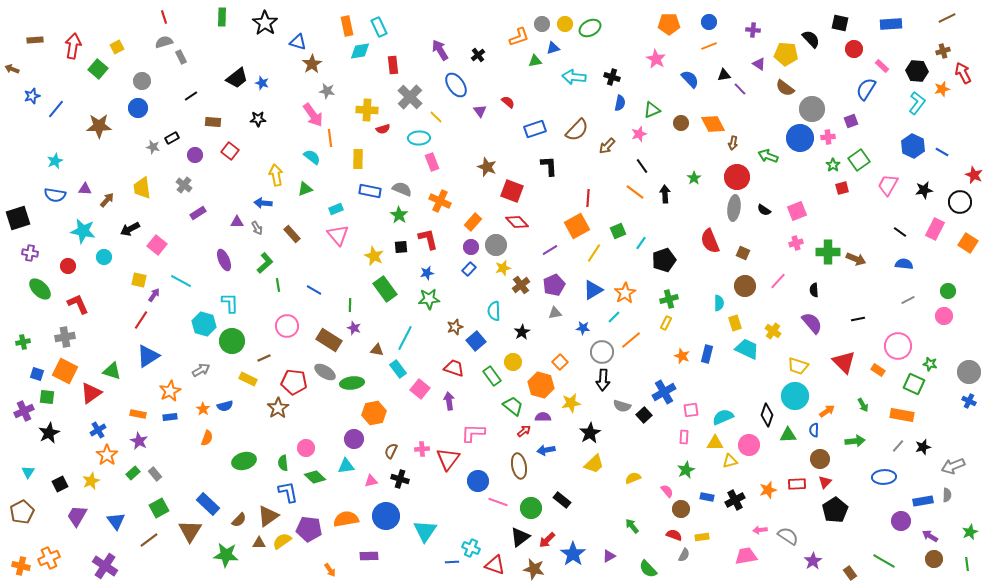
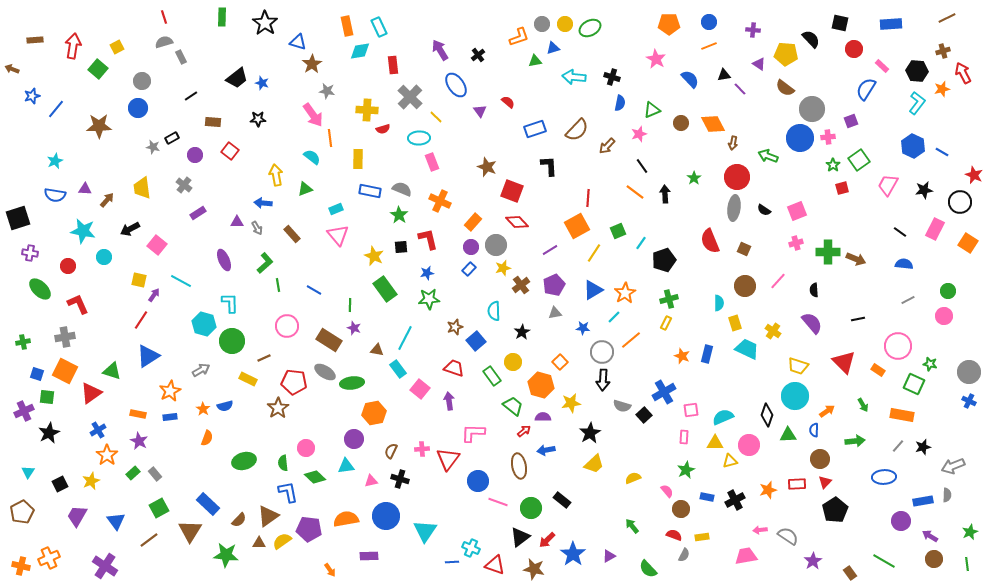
brown square at (743, 253): moved 1 px right, 4 px up
